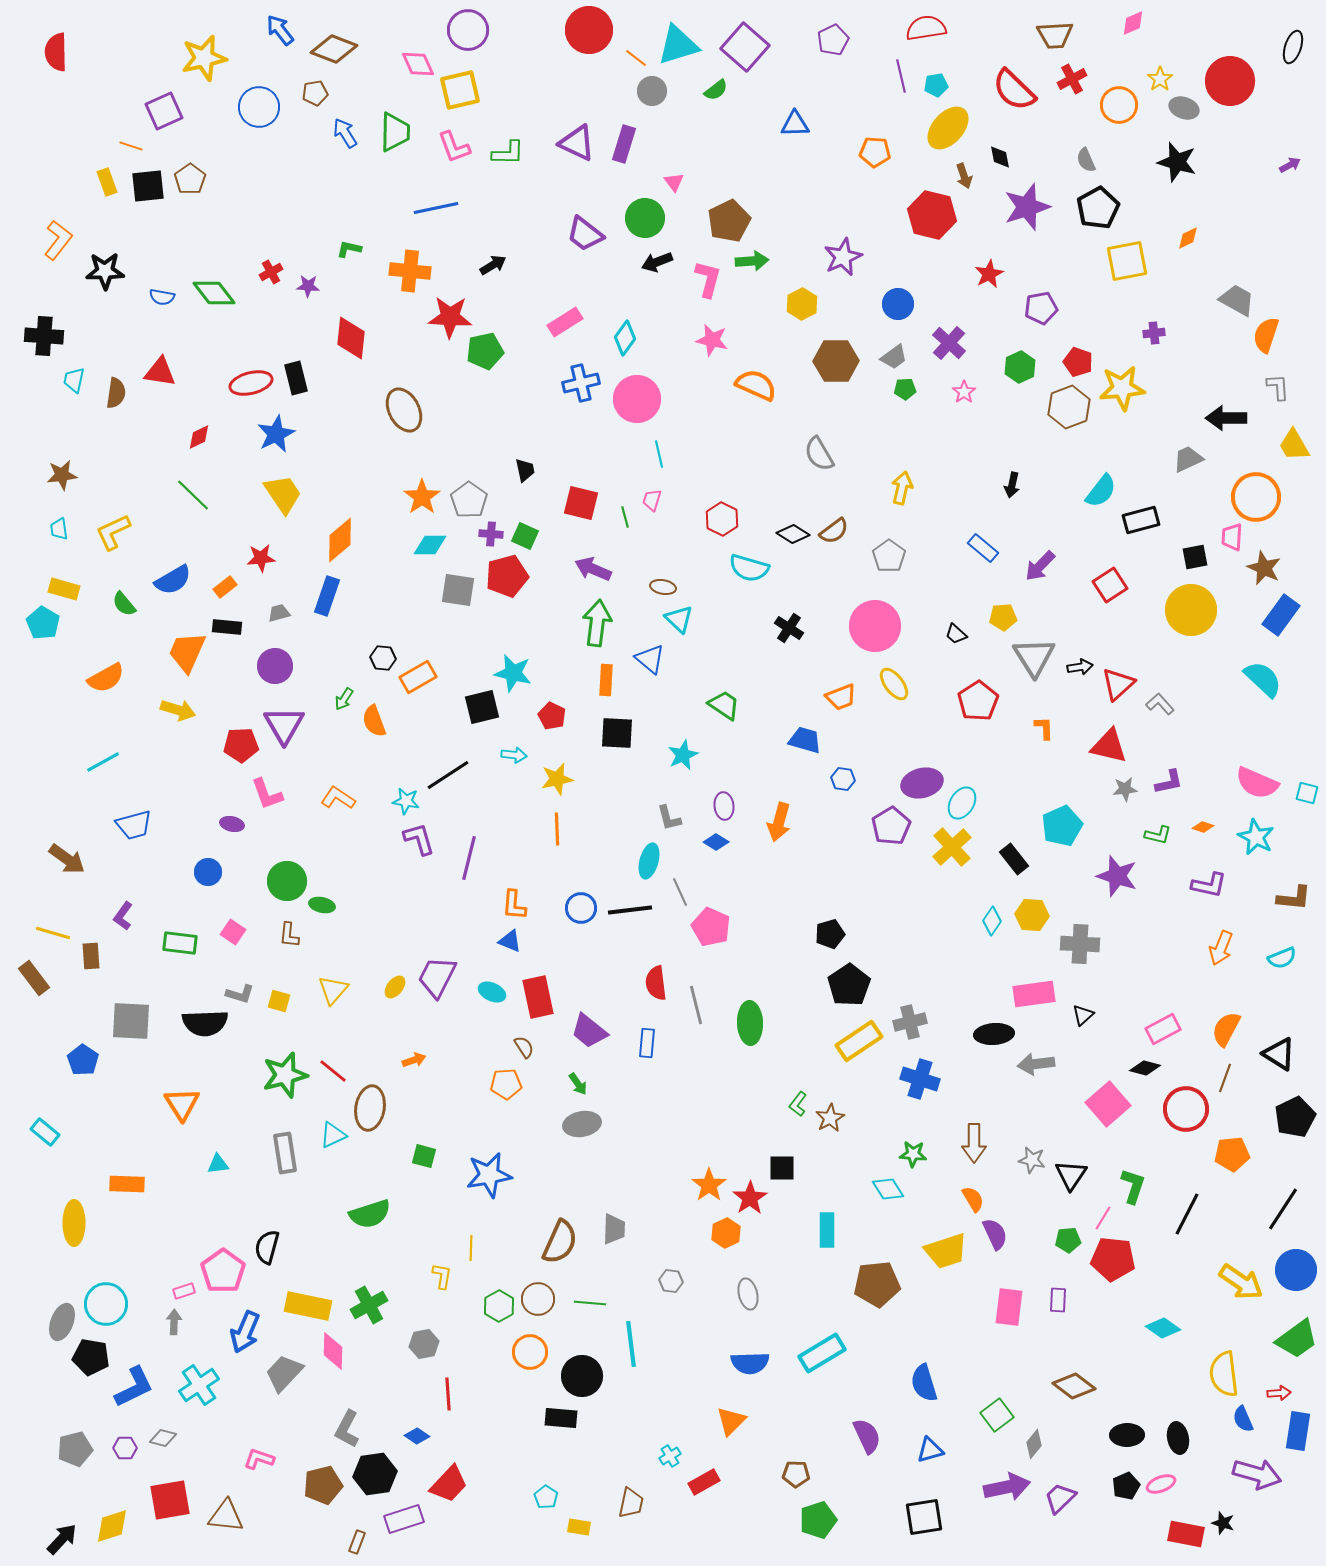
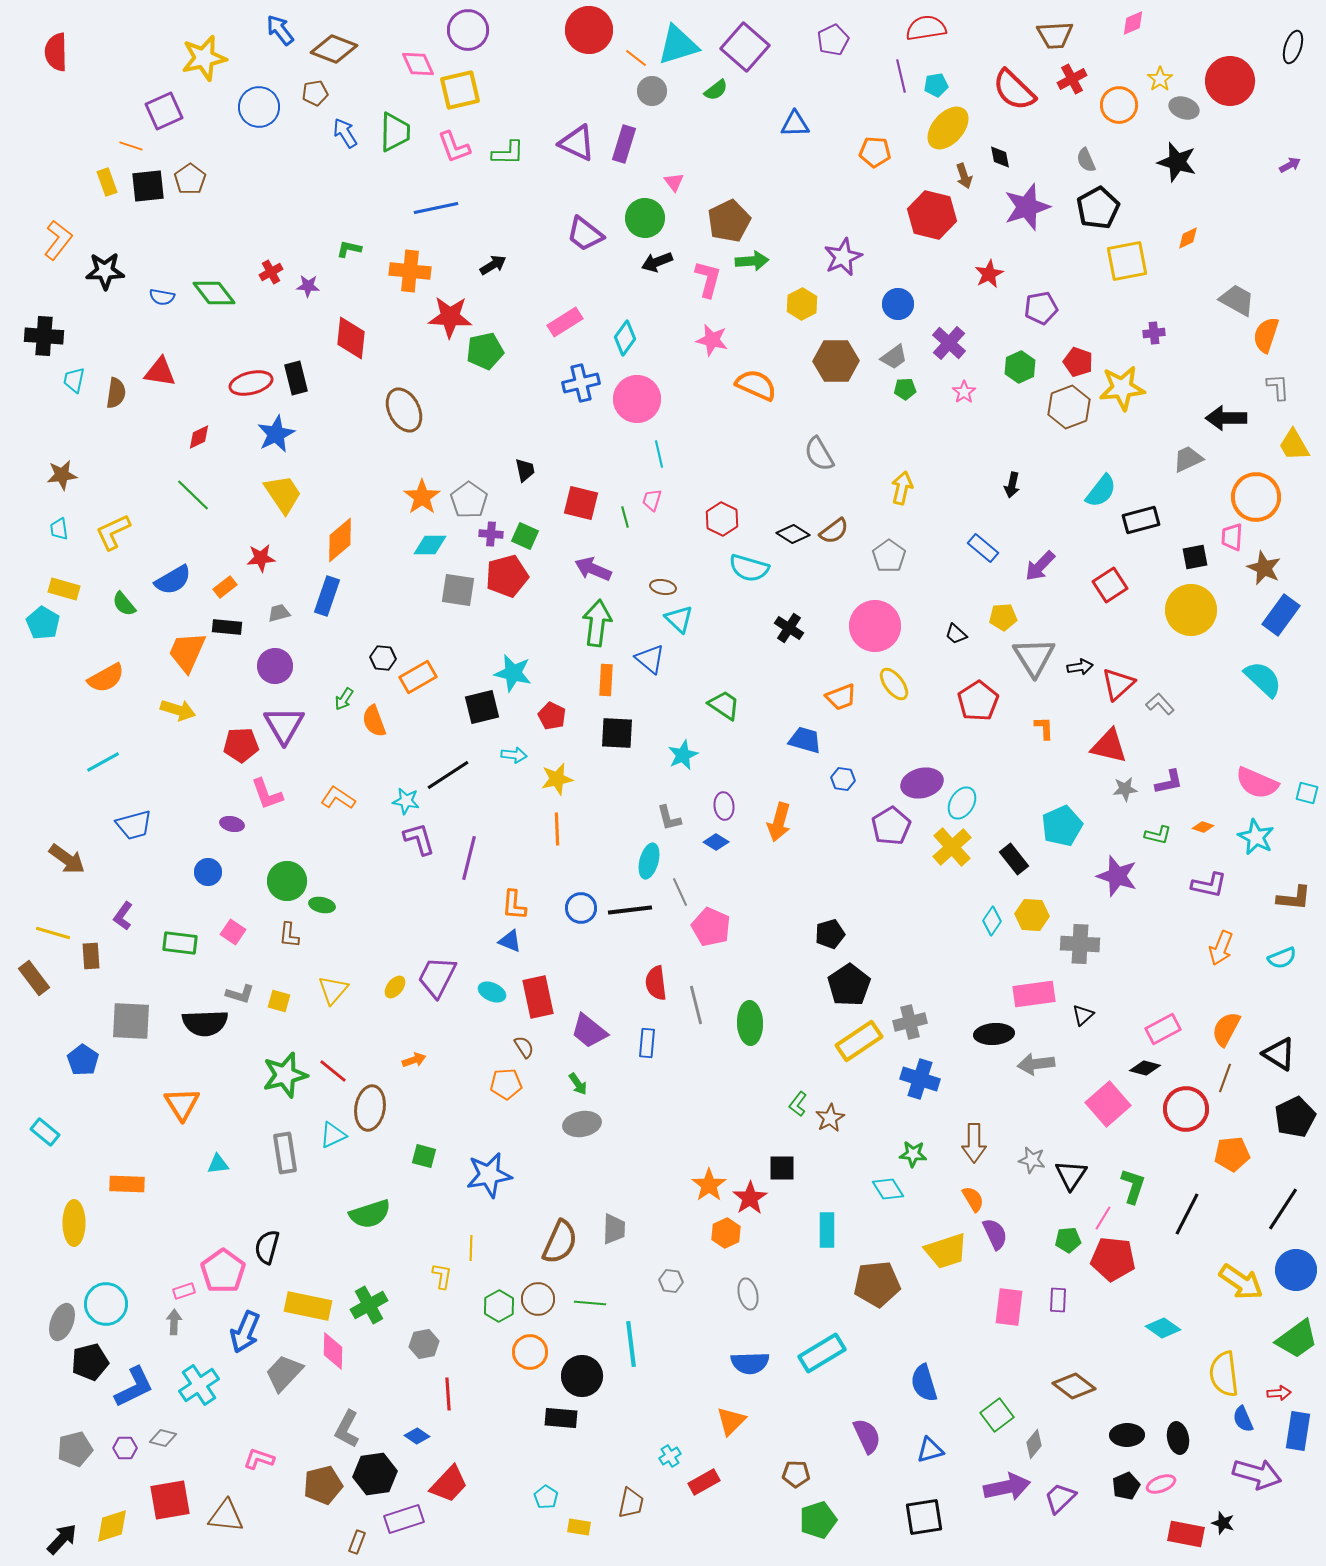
black pentagon at (91, 1357): moved 1 px left, 5 px down; rotated 24 degrees counterclockwise
